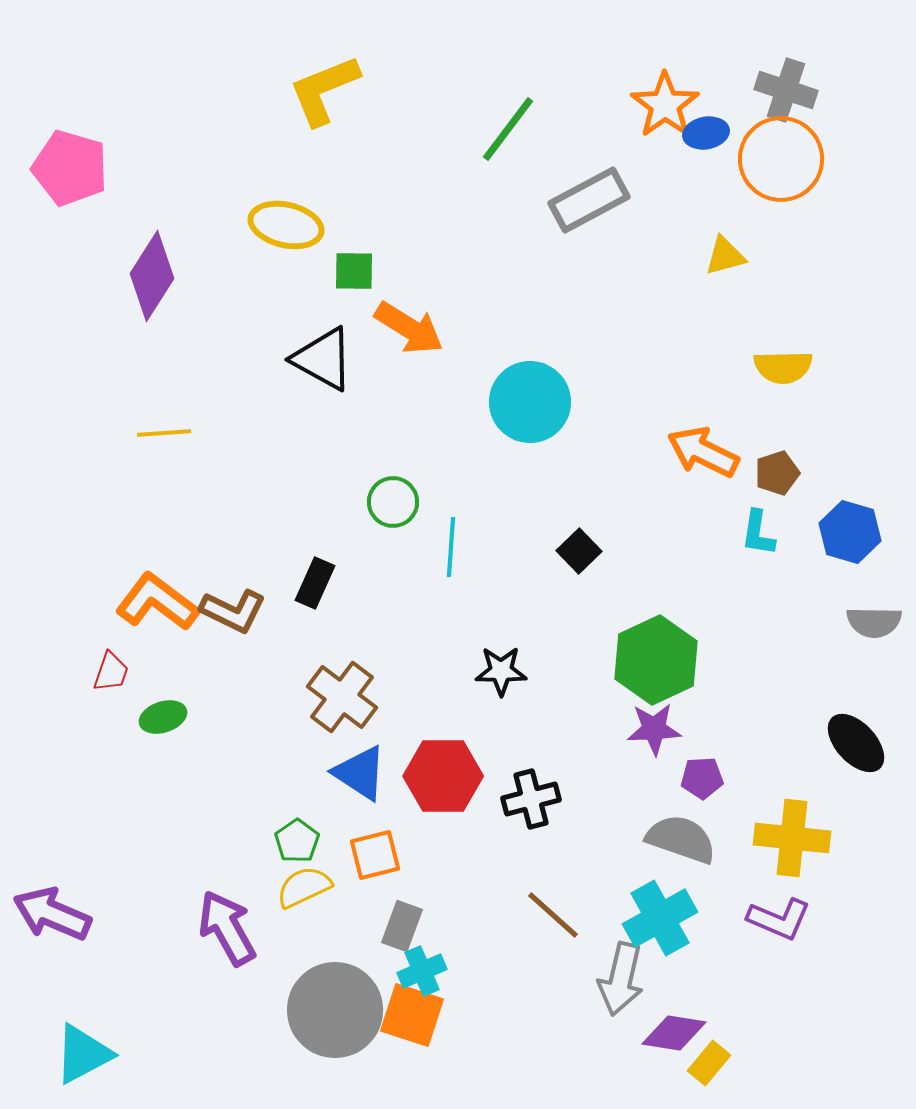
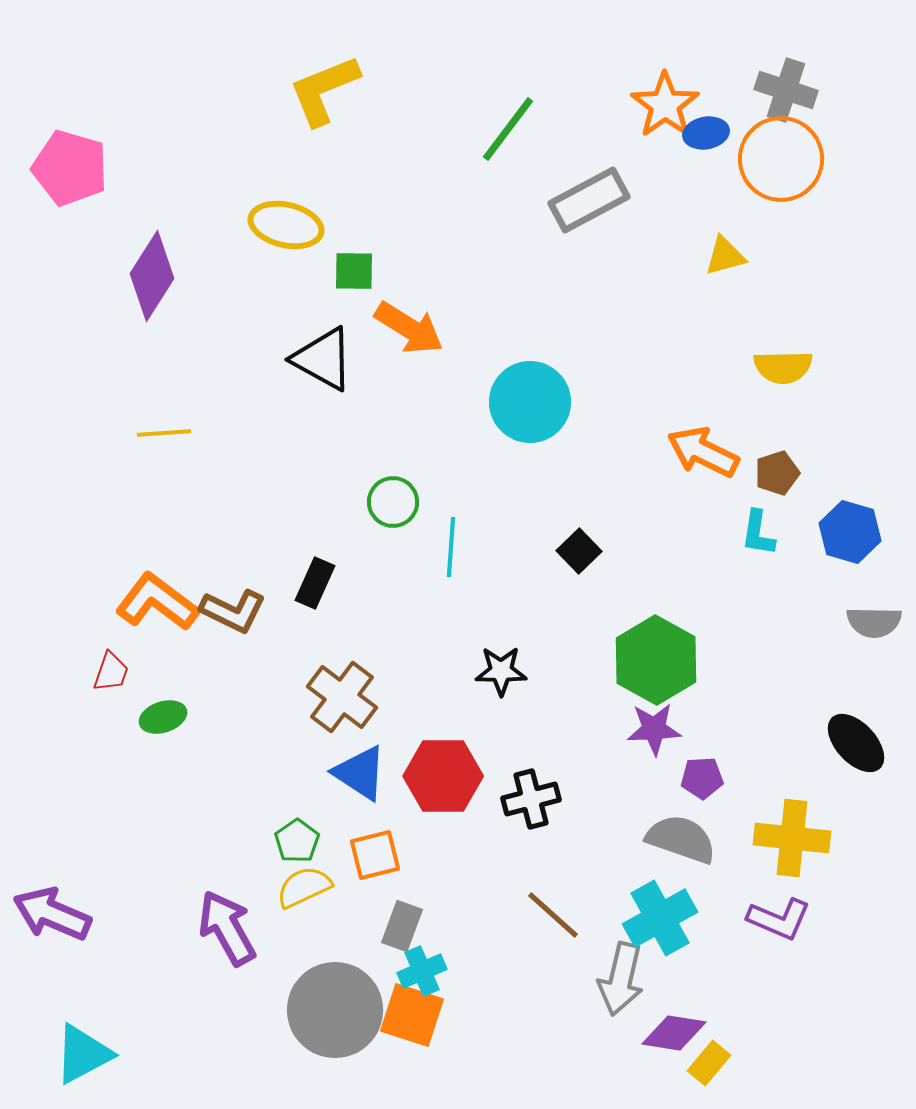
green hexagon at (656, 660): rotated 6 degrees counterclockwise
